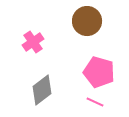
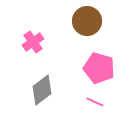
pink pentagon: moved 4 px up
